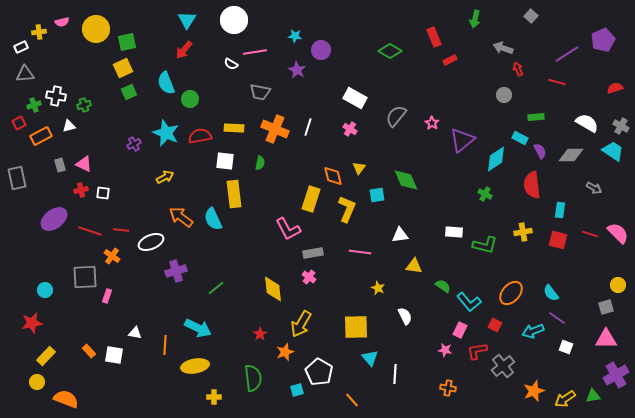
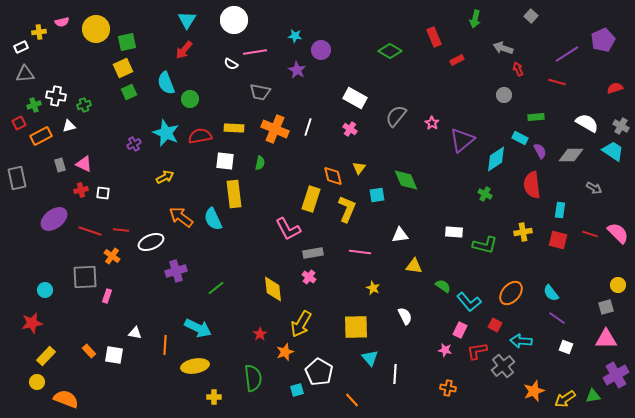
red rectangle at (450, 60): moved 7 px right
yellow star at (378, 288): moved 5 px left
cyan arrow at (533, 331): moved 12 px left, 10 px down; rotated 25 degrees clockwise
